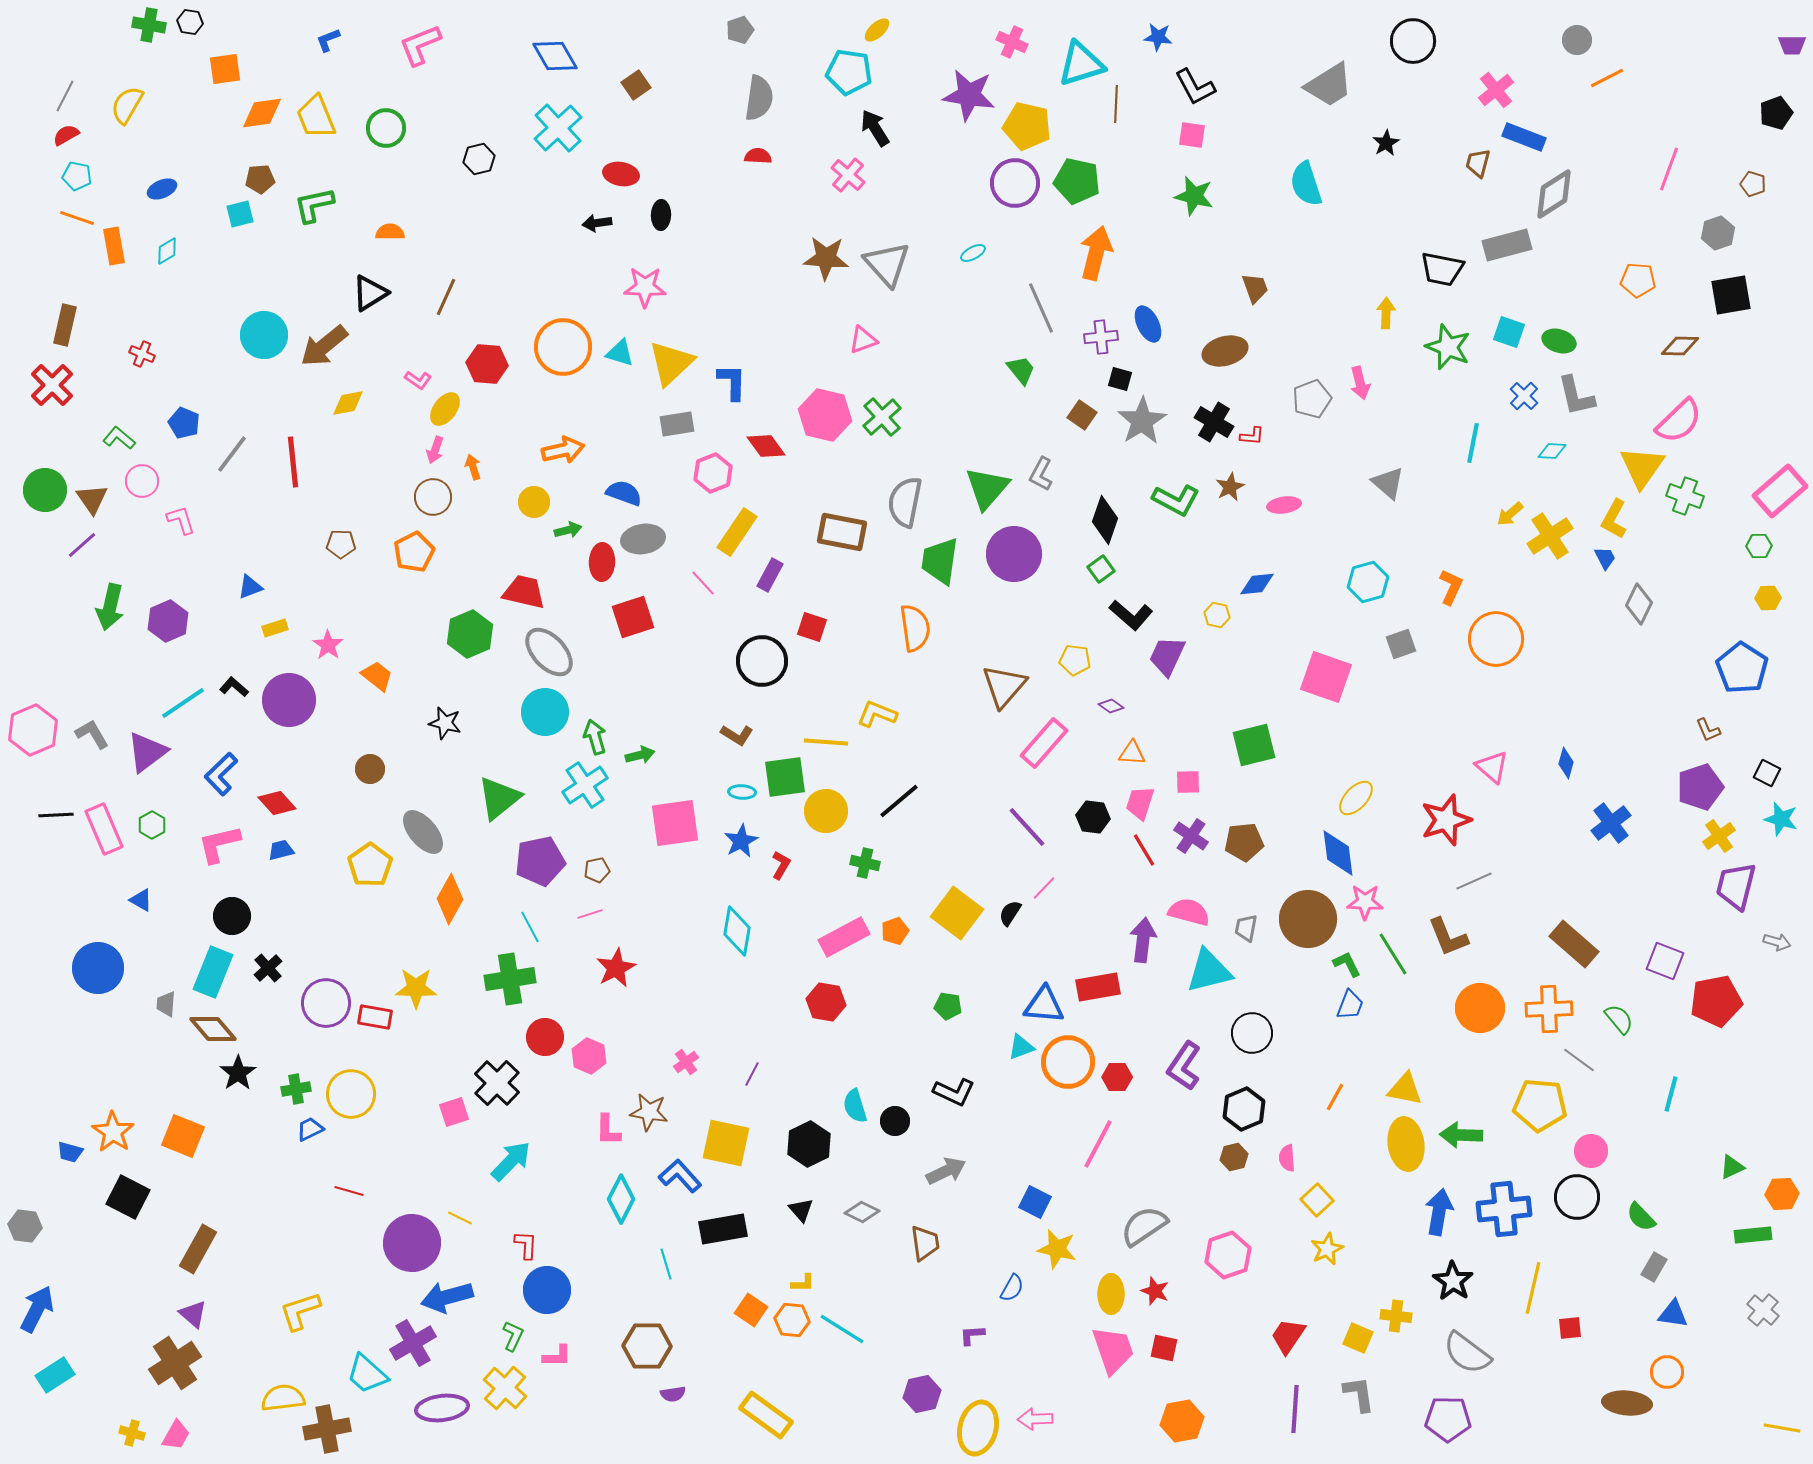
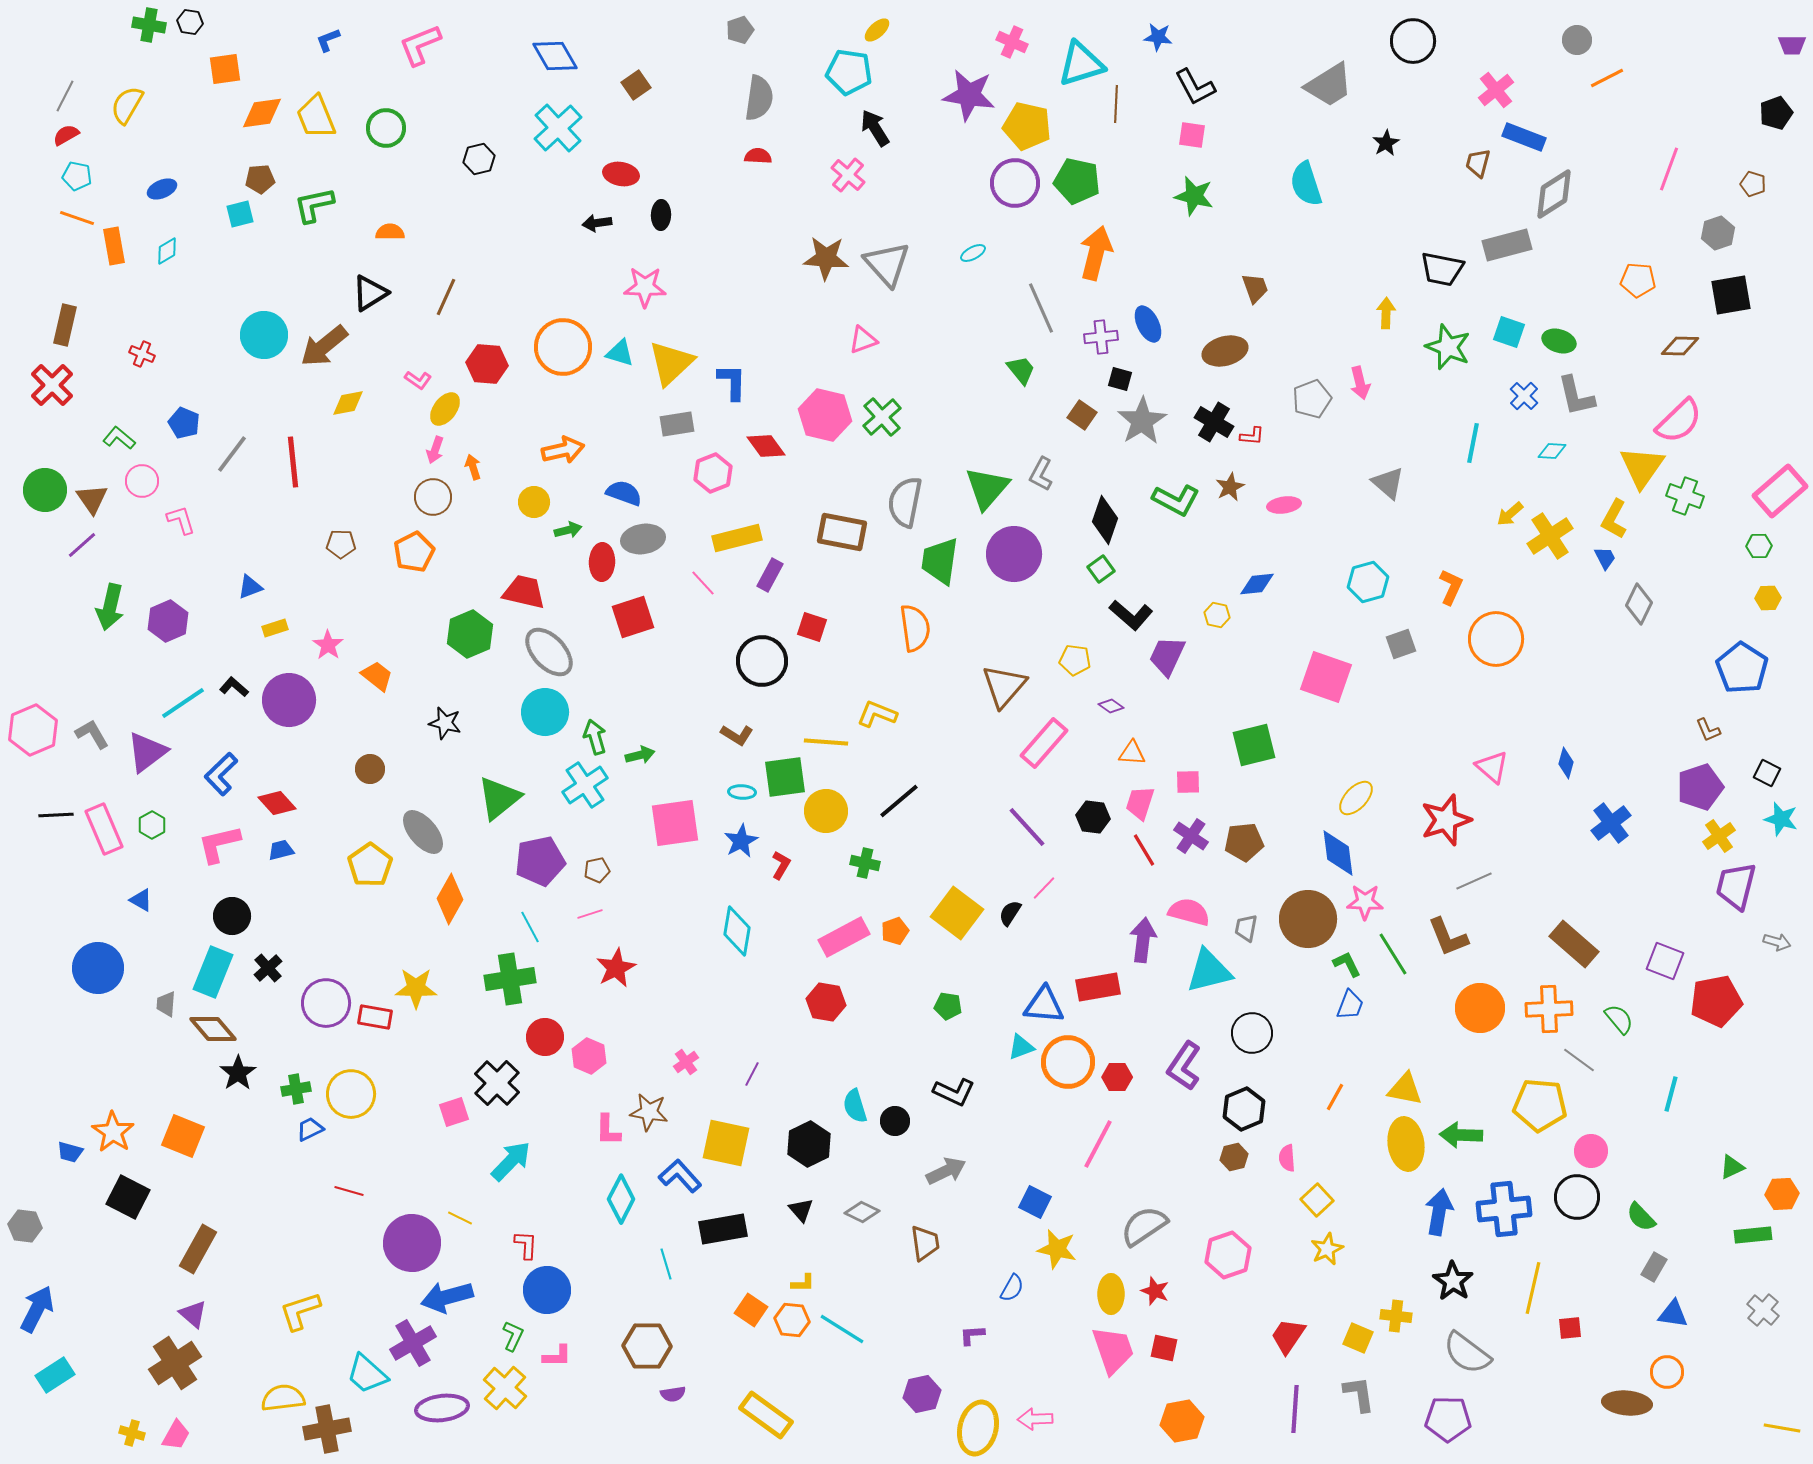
yellow rectangle at (737, 532): moved 6 px down; rotated 42 degrees clockwise
